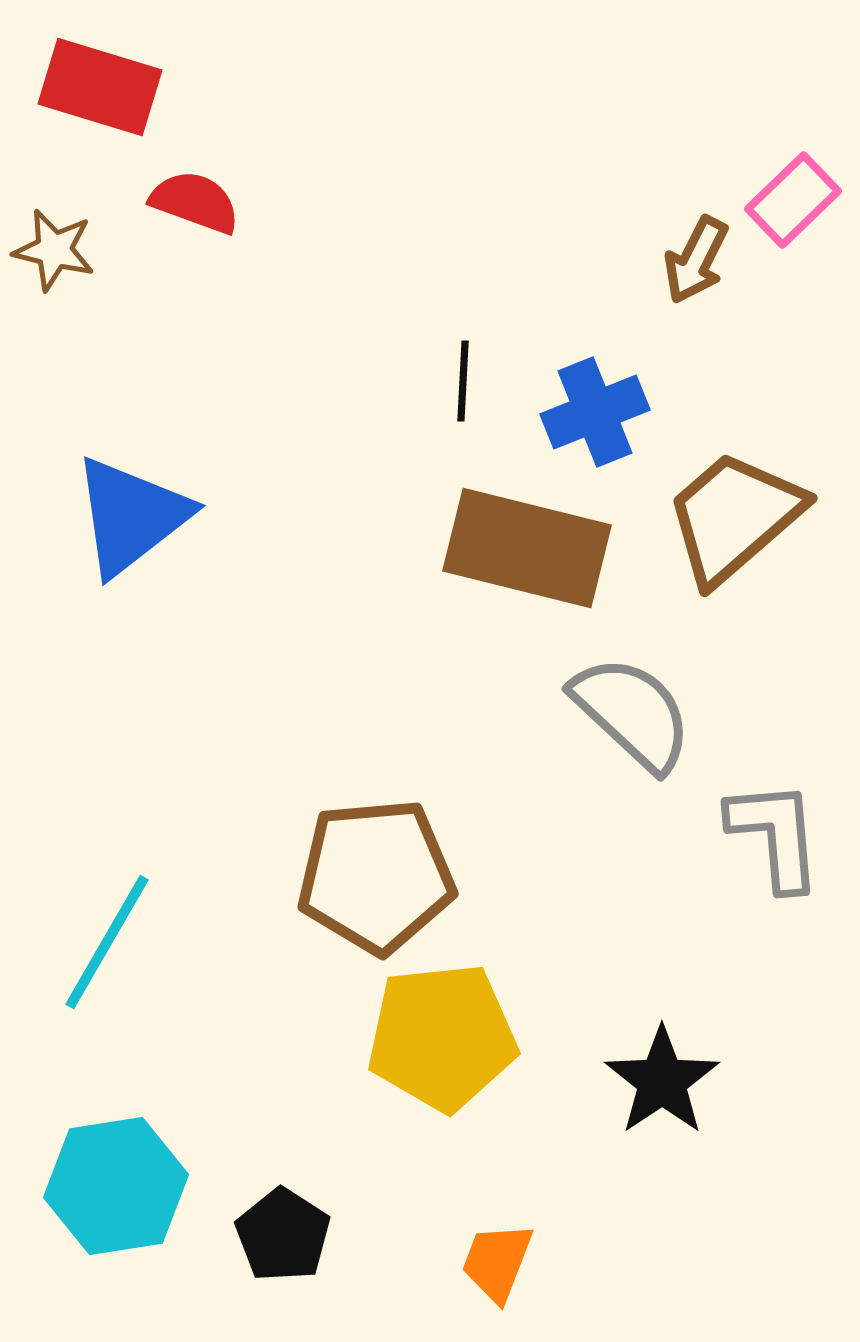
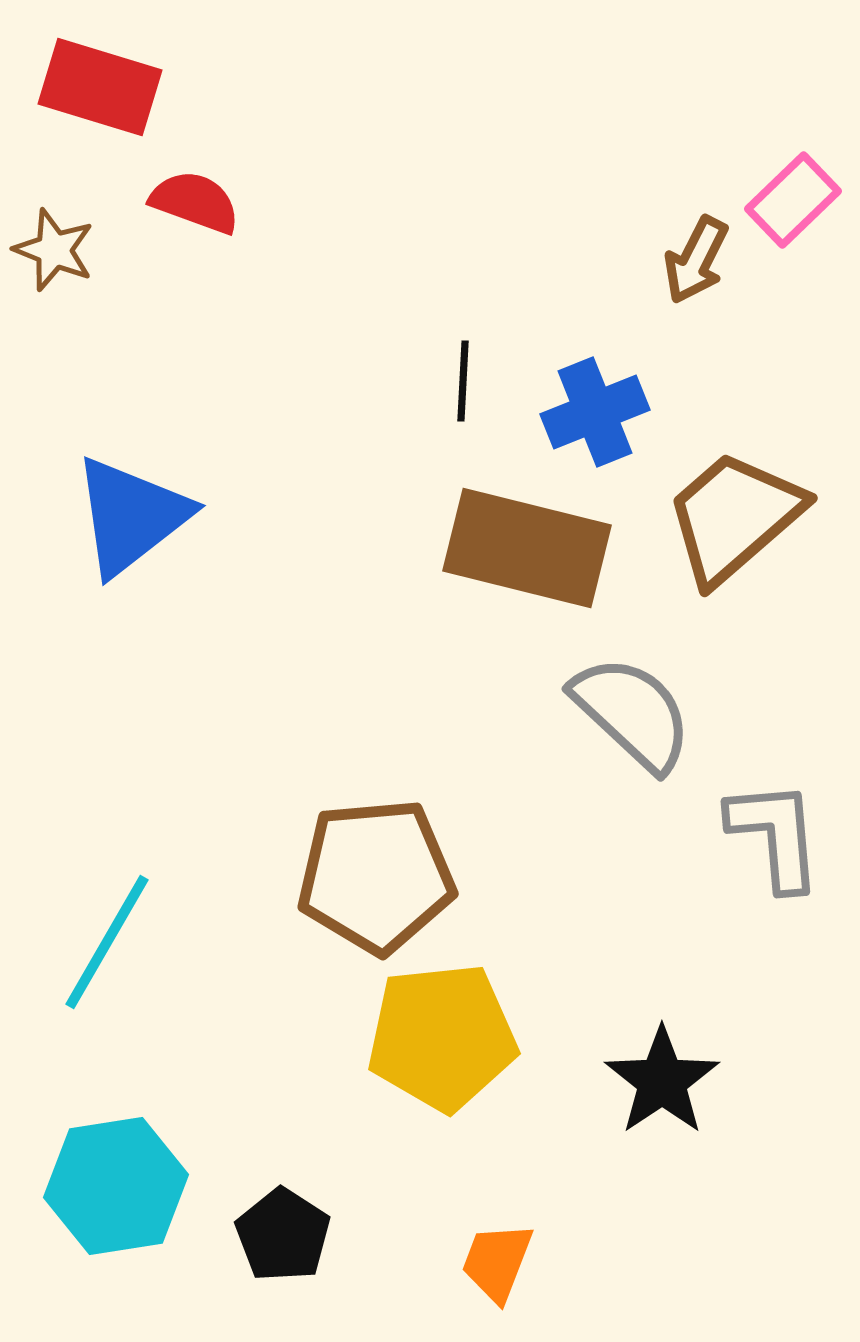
brown star: rotated 8 degrees clockwise
